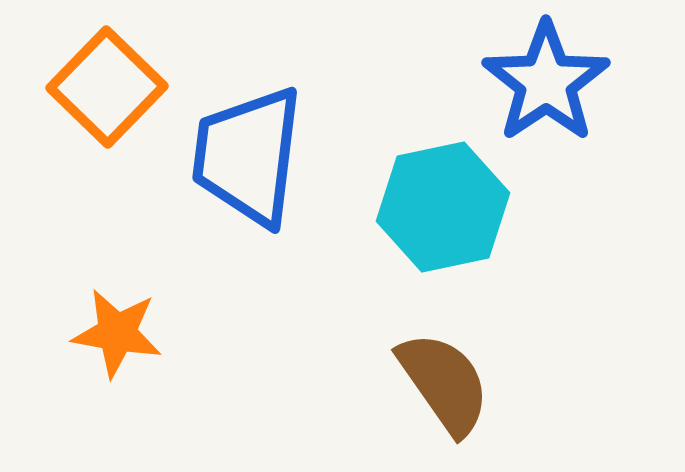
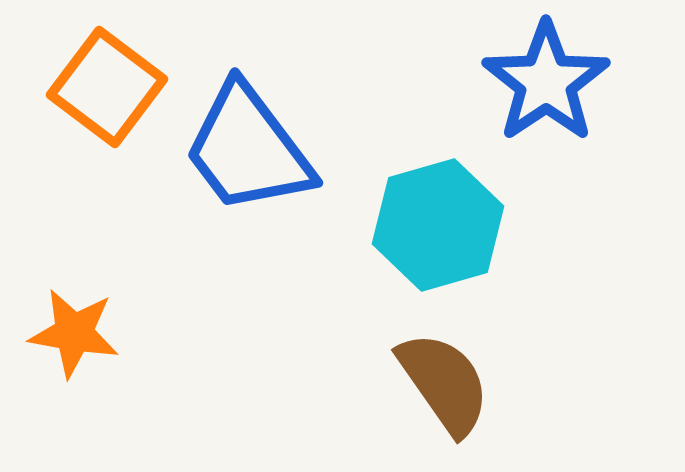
orange square: rotated 7 degrees counterclockwise
blue trapezoid: moved 7 px up; rotated 44 degrees counterclockwise
cyan hexagon: moved 5 px left, 18 px down; rotated 4 degrees counterclockwise
orange star: moved 43 px left
